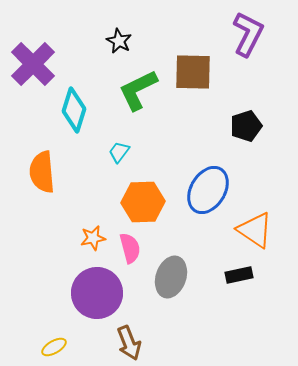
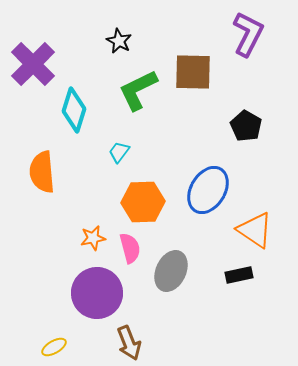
black pentagon: rotated 24 degrees counterclockwise
gray ellipse: moved 6 px up; rotated 6 degrees clockwise
